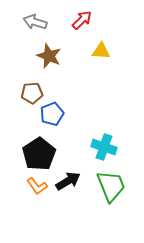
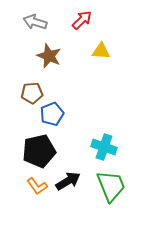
black pentagon: moved 3 px up; rotated 20 degrees clockwise
